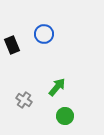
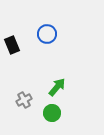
blue circle: moved 3 px right
gray cross: rotated 28 degrees clockwise
green circle: moved 13 px left, 3 px up
